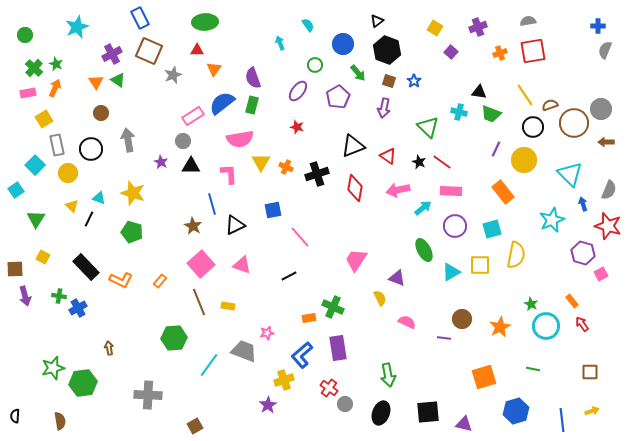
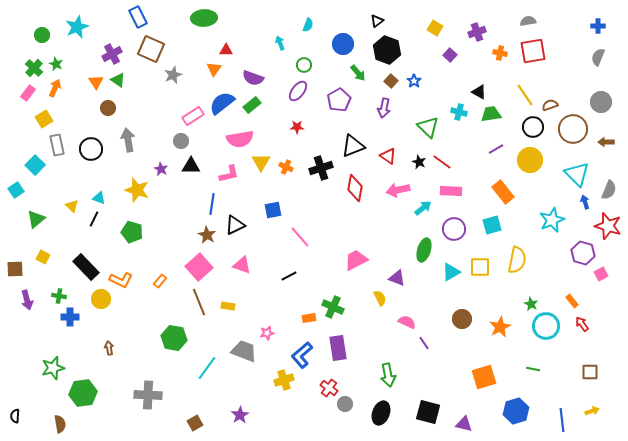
blue rectangle at (140, 18): moved 2 px left, 1 px up
green ellipse at (205, 22): moved 1 px left, 4 px up
cyan semicircle at (308, 25): rotated 56 degrees clockwise
purple cross at (478, 27): moved 1 px left, 5 px down
green circle at (25, 35): moved 17 px right
red triangle at (197, 50): moved 29 px right
gray semicircle at (605, 50): moved 7 px left, 7 px down
brown square at (149, 51): moved 2 px right, 2 px up
purple square at (451, 52): moved 1 px left, 3 px down
orange cross at (500, 53): rotated 32 degrees clockwise
green circle at (315, 65): moved 11 px left
purple semicircle at (253, 78): rotated 50 degrees counterclockwise
brown square at (389, 81): moved 2 px right; rotated 24 degrees clockwise
black triangle at (479, 92): rotated 21 degrees clockwise
pink rectangle at (28, 93): rotated 42 degrees counterclockwise
purple pentagon at (338, 97): moved 1 px right, 3 px down
green rectangle at (252, 105): rotated 36 degrees clockwise
gray circle at (601, 109): moved 7 px up
brown circle at (101, 113): moved 7 px right, 5 px up
green trapezoid at (491, 114): rotated 150 degrees clockwise
brown circle at (574, 123): moved 1 px left, 6 px down
red star at (297, 127): rotated 16 degrees counterclockwise
gray circle at (183, 141): moved 2 px left
purple line at (496, 149): rotated 35 degrees clockwise
yellow circle at (524, 160): moved 6 px right
purple star at (161, 162): moved 7 px down
yellow circle at (68, 173): moved 33 px right, 126 px down
pink L-shape at (229, 174): rotated 80 degrees clockwise
black cross at (317, 174): moved 4 px right, 6 px up
cyan triangle at (570, 174): moved 7 px right
yellow star at (133, 193): moved 4 px right, 3 px up
blue line at (212, 204): rotated 25 degrees clockwise
blue arrow at (583, 204): moved 2 px right, 2 px up
green triangle at (36, 219): rotated 18 degrees clockwise
black line at (89, 219): moved 5 px right
brown star at (193, 226): moved 14 px right, 9 px down
purple circle at (455, 226): moved 1 px left, 3 px down
cyan square at (492, 229): moved 4 px up
green ellipse at (424, 250): rotated 45 degrees clockwise
yellow semicircle at (516, 255): moved 1 px right, 5 px down
pink trapezoid at (356, 260): rotated 30 degrees clockwise
pink square at (201, 264): moved 2 px left, 3 px down
yellow square at (480, 265): moved 2 px down
purple arrow at (25, 296): moved 2 px right, 4 px down
blue cross at (78, 308): moved 8 px left, 9 px down; rotated 30 degrees clockwise
green hexagon at (174, 338): rotated 15 degrees clockwise
purple line at (444, 338): moved 20 px left, 5 px down; rotated 48 degrees clockwise
cyan line at (209, 365): moved 2 px left, 3 px down
green hexagon at (83, 383): moved 10 px down
purple star at (268, 405): moved 28 px left, 10 px down
black square at (428, 412): rotated 20 degrees clockwise
brown semicircle at (60, 421): moved 3 px down
brown square at (195, 426): moved 3 px up
